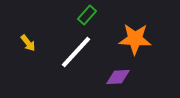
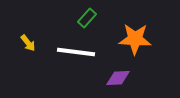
green rectangle: moved 3 px down
white line: rotated 54 degrees clockwise
purple diamond: moved 1 px down
